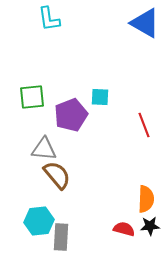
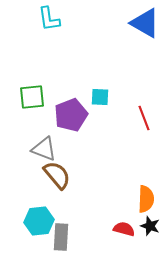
red line: moved 7 px up
gray triangle: rotated 16 degrees clockwise
black star: rotated 24 degrees clockwise
